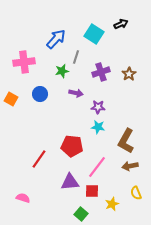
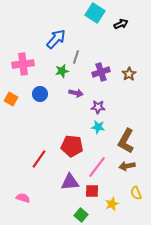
cyan square: moved 1 px right, 21 px up
pink cross: moved 1 px left, 2 px down
brown arrow: moved 3 px left
green square: moved 1 px down
